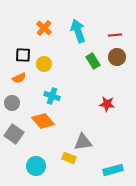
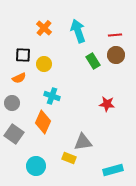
brown circle: moved 1 px left, 2 px up
orange diamond: moved 1 px down; rotated 65 degrees clockwise
